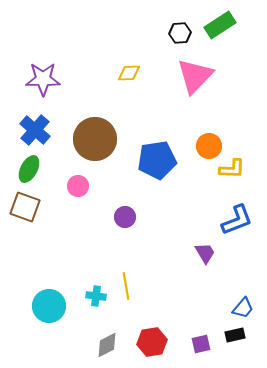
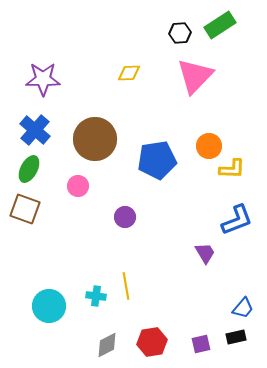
brown square: moved 2 px down
black rectangle: moved 1 px right, 2 px down
